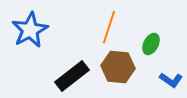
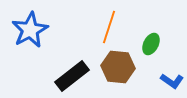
blue L-shape: moved 1 px right, 1 px down
